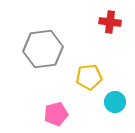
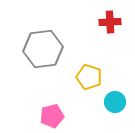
red cross: rotated 10 degrees counterclockwise
yellow pentagon: rotated 25 degrees clockwise
pink pentagon: moved 4 px left, 2 px down
